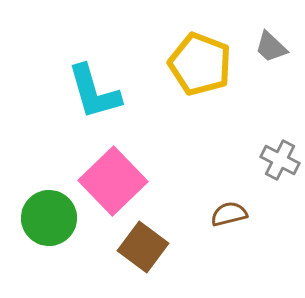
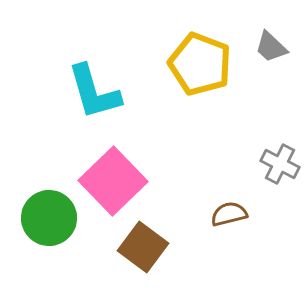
gray cross: moved 4 px down
